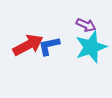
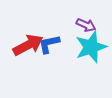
blue L-shape: moved 2 px up
